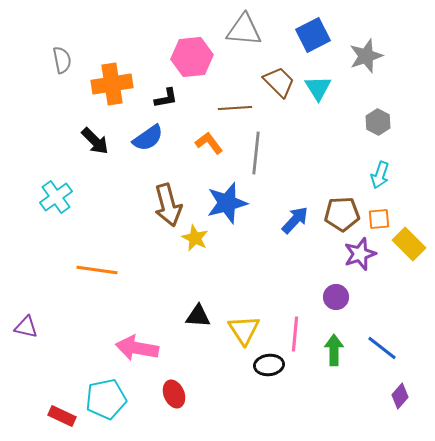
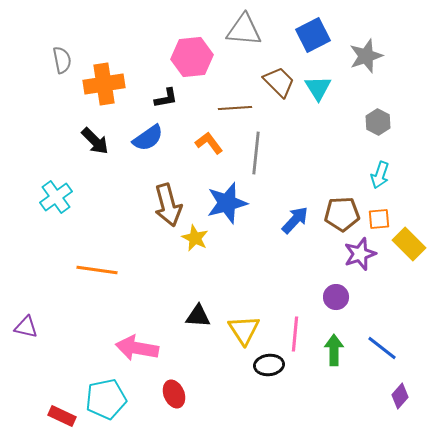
orange cross: moved 8 px left
